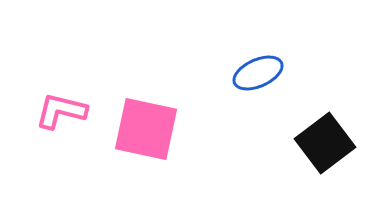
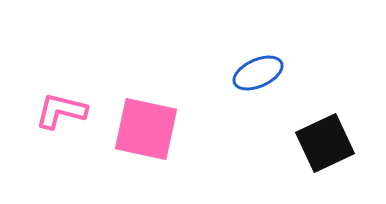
black square: rotated 12 degrees clockwise
